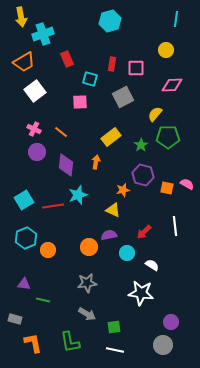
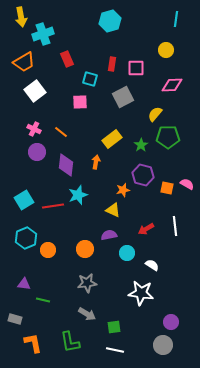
yellow rectangle at (111, 137): moved 1 px right, 2 px down
red arrow at (144, 232): moved 2 px right, 3 px up; rotated 14 degrees clockwise
orange circle at (89, 247): moved 4 px left, 2 px down
